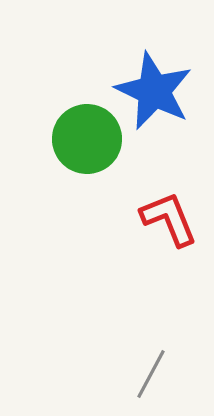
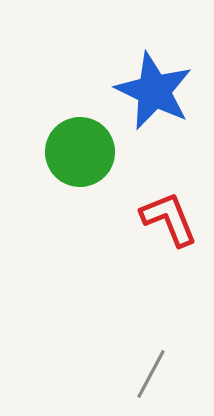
green circle: moved 7 px left, 13 px down
